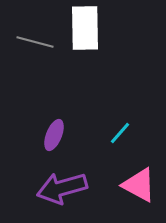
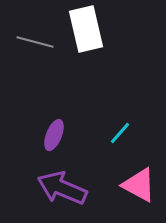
white rectangle: moved 1 px right, 1 px down; rotated 12 degrees counterclockwise
purple arrow: rotated 39 degrees clockwise
